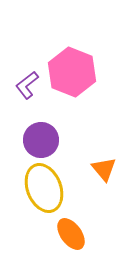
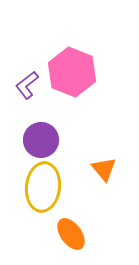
yellow ellipse: moved 1 px left, 1 px up; rotated 27 degrees clockwise
